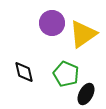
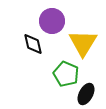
purple circle: moved 2 px up
yellow triangle: moved 9 px down; rotated 24 degrees counterclockwise
black diamond: moved 9 px right, 28 px up
